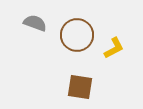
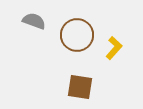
gray semicircle: moved 1 px left, 2 px up
yellow L-shape: rotated 20 degrees counterclockwise
